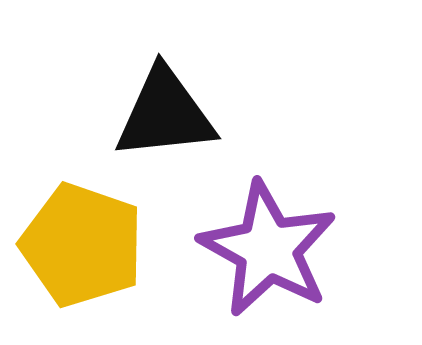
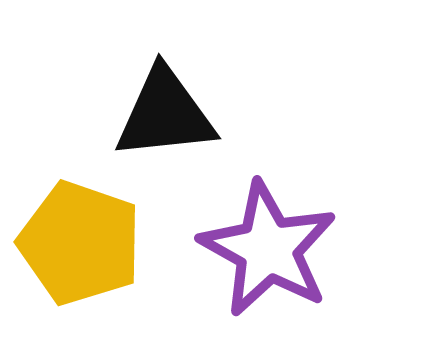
yellow pentagon: moved 2 px left, 2 px up
